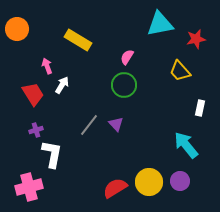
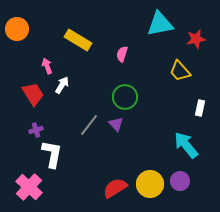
pink semicircle: moved 5 px left, 3 px up; rotated 14 degrees counterclockwise
green circle: moved 1 px right, 12 px down
yellow circle: moved 1 px right, 2 px down
pink cross: rotated 32 degrees counterclockwise
